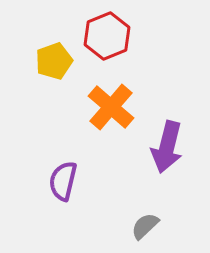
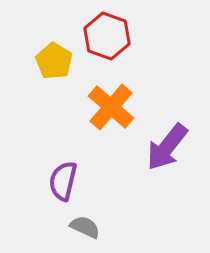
red hexagon: rotated 18 degrees counterclockwise
yellow pentagon: rotated 21 degrees counterclockwise
purple arrow: rotated 24 degrees clockwise
gray semicircle: moved 60 px left, 1 px down; rotated 68 degrees clockwise
